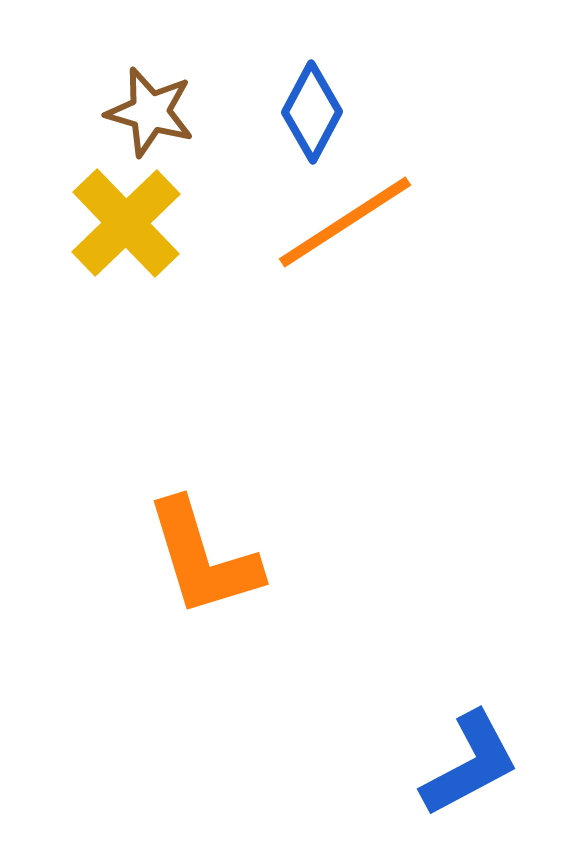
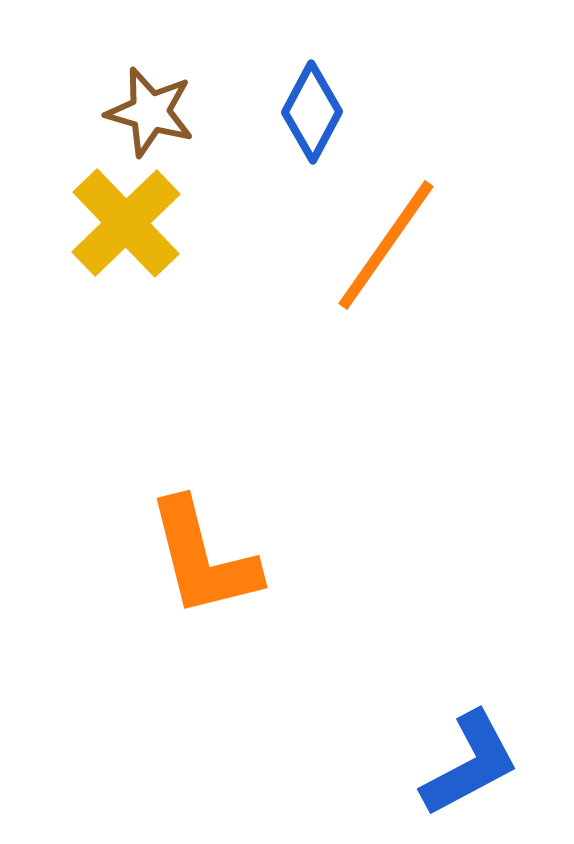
orange line: moved 41 px right, 23 px down; rotated 22 degrees counterclockwise
orange L-shape: rotated 3 degrees clockwise
